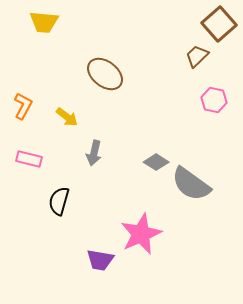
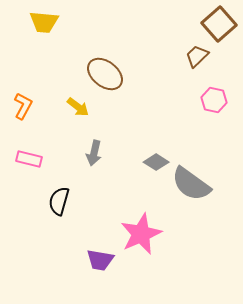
yellow arrow: moved 11 px right, 10 px up
